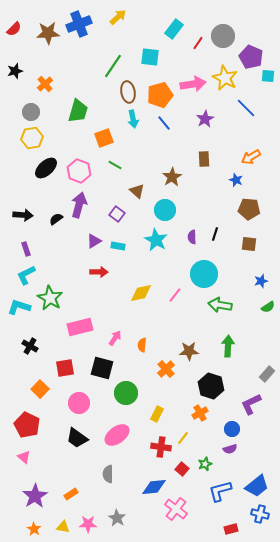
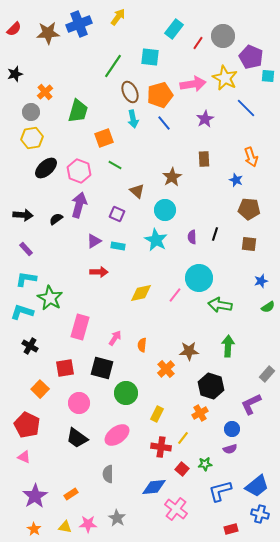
yellow arrow at (118, 17): rotated 12 degrees counterclockwise
black star at (15, 71): moved 3 px down
orange cross at (45, 84): moved 8 px down
brown ellipse at (128, 92): moved 2 px right; rotated 15 degrees counterclockwise
orange arrow at (251, 157): rotated 78 degrees counterclockwise
purple square at (117, 214): rotated 14 degrees counterclockwise
purple rectangle at (26, 249): rotated 24 degrees counterclockwise
cyan circle at (204, 274): moved 5 px left, 4 px down
cyan L-shape at (26, 275): moved 4 px down; rotated 35 degrees clockwise
cyan L-shape at (19, 307): moved 3 px right, 5 px down
pink rectangle at (80, 327): rotated 60 degrees counterclockwise
pink triangle at (24, 457): rotated 16 degrees counterclockwise
green star at (205, 464): rotated 16 degrees clockwise
yellow triangle at (63, 527): moved 2 px right
